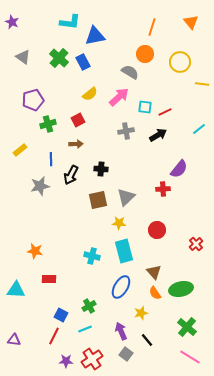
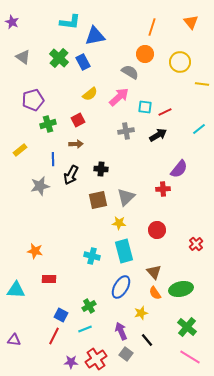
blue line at (51, 159): moved 2 px right
red cross at (92, 359): moved 4 px right
purple star at (66, 361): moved 5 px right, 1 px down
